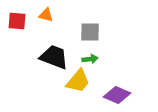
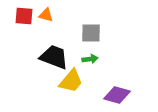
red square: moved 7 px right, 5 px up
gray square: moved 1 px right, 1 px down
yellow trapezoid: moved 7 px left
purple diamond: rotated 8 degrees counterclockwise
